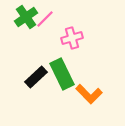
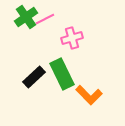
pink line: rotated 18 degrees clockwise
black rectangle: moved 2 px left
orange L-shape: moved 1 px down
